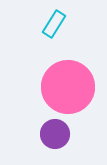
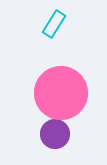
pink circle: moved 7 px left, 6 px down
